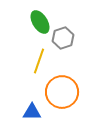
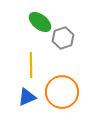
green ellipse: rotated 20 degrees counterclockwise
yellow line: moved 8 px left, 4 px down; rotated 20 degrees counterclockwise
blue triangle: moved 5 px left, 15 px up; rotated 24 degrees counterclockwise
